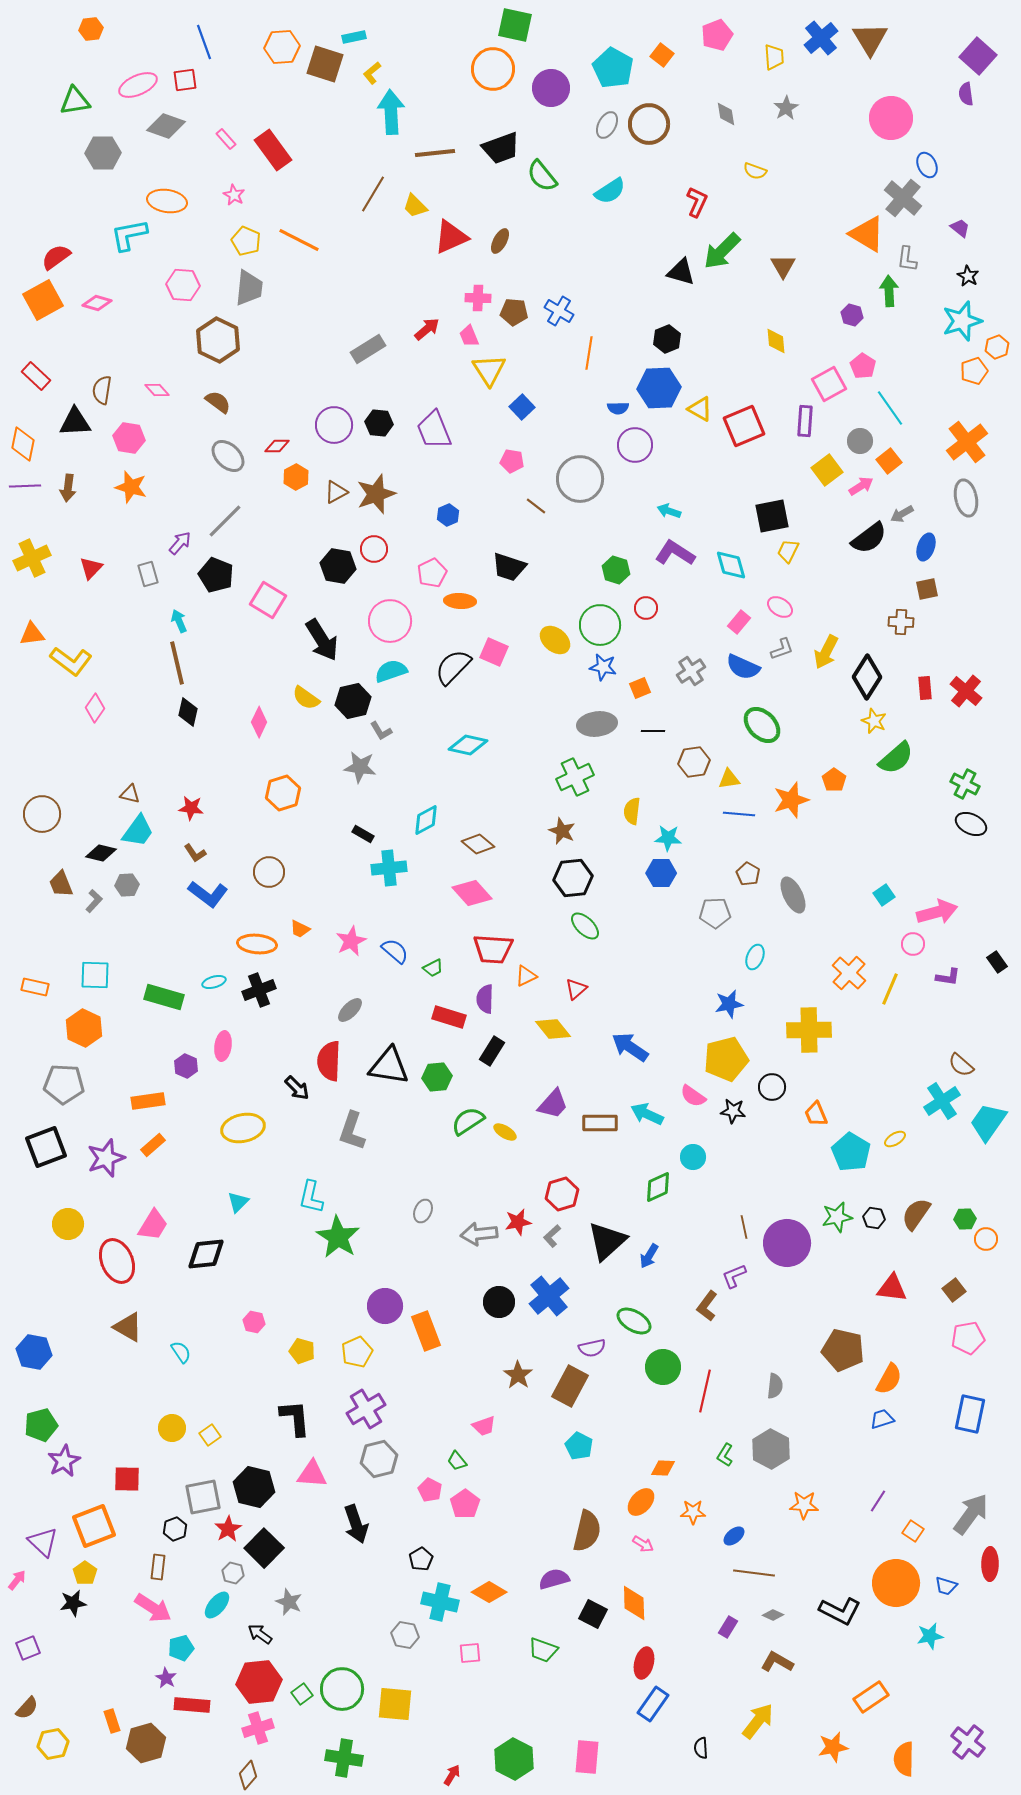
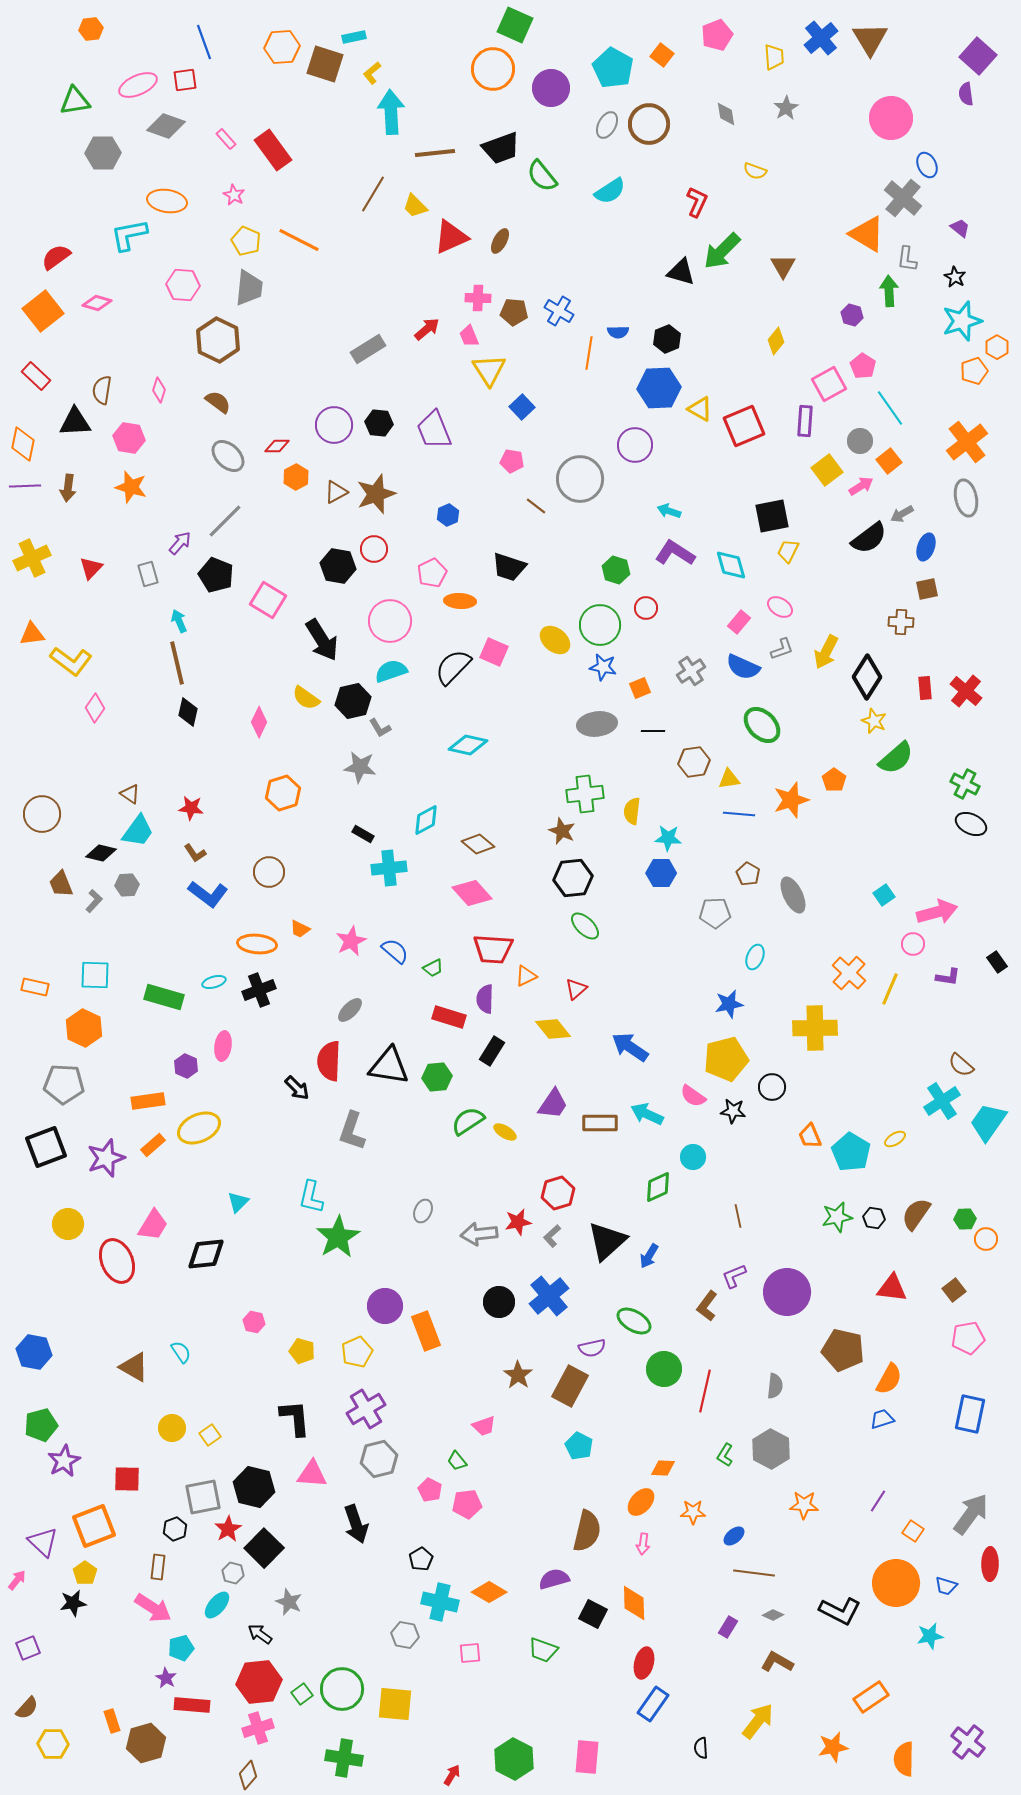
green square at (515, 25): rotated 12 degrees clockwise
black star at (968, 276): moved 13 px left, 1 px down
orange square at (43, 300): moved 11 px down; rotated 9 degrees counterclockwise
yellow diamond at (776, 341): rotated 44 degrees clockwise
orange hexagon at (997, 347): rotated 10 degrees counterclockwise
pink diamond at (157, 390): moved 2 px right; rotated 60 degrees clockwise
blue semicircle at (618, 408): moved 76 px up
gray L-shape at (381, 731): moved 1 px left, 3 px up
green cross at (575, 777): moved 10 px right, 17 px down; rotated 18 degrees clockwise
brown triangle at (130, 794): rotated 20 degrees clockwise
yellow cross at (809, 1030): moved 6 px right, 2 px up
purple trapezoid at (553, 1104): rotated 8 degrees counterclockwise
orange trapezoid at (816, 1114): moved 6 px left, 22 px down
yellow ellipse at (243, 1128): moved 44 px left; rotated 12 degrees counterclockwise
red hexagon at (562, 1194): moved 4 px left, 1 px up
brown line at (744, 1227): moved 6 px left, 11 px up
green star at (338, 1237): rotated 9 degrees clockwise
purple circle at (787, 1243): moved 49 px down
brown triangle at (128, 1327): moved 6 px right, 40 px down
green circle at (663, 1367): moved 1 px right, 2 px down
pink pentagon at (465, 1504): moved 2 px right; rotated 28 degrees clockwise
pink arrow at (643, 1544): rotated 65 degrees clockwise
yellow hexagon at (53, 1744): rotated 12 degrees clockwise
